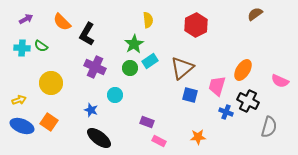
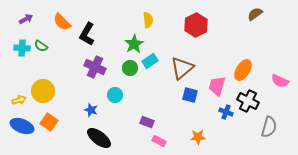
yellow circle: moved 8 px left, 8 px down
